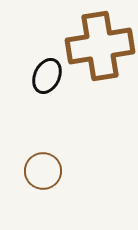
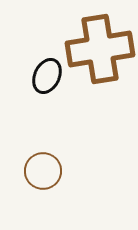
brown cross: moved 3 px down
